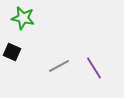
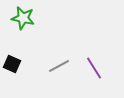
black square: moved 12 px down
